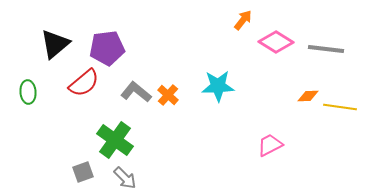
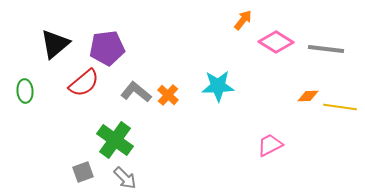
green ellipse: moved 3 px left, 1 px up
